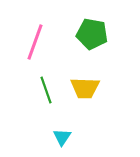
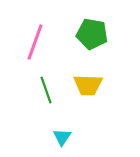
yellow trapezoid: moved 3 px right, 3 px up
